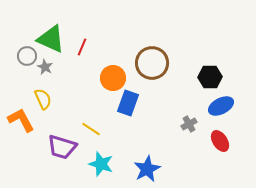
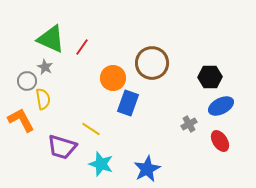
red line: rotated 12 degrees clockwise
gray circle: moved 25 px down
yellow semicircle: rotated 15 degrees clockwise
